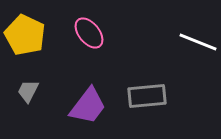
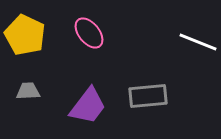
gray trapezoid: rotated 60 degrees clockwise
gray rectangle: moved 1 px right
